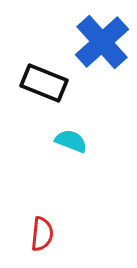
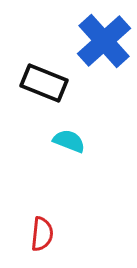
blue cross: moved 2 px right, 1 px up
cyan semicircle: moved 2 px left
